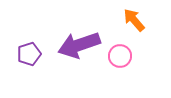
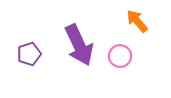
orange arrow: moved 3 px right, 1 px down
purple arrow: rotated 96 degrees counterclockwise
